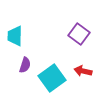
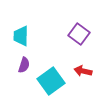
cyan trapezoid: moved 6 px right
purple semicircle: moved 1 px left
cyan square: moved 1 px left, 3 px down
